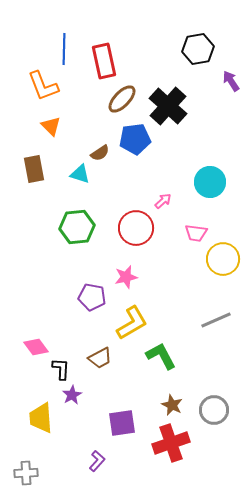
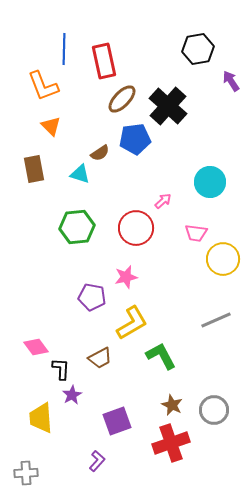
purple square: moved 5 px left, 2 px up; rotated 12 degrees counterclockwise
